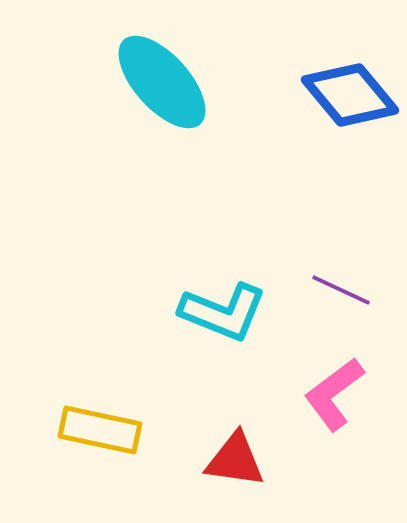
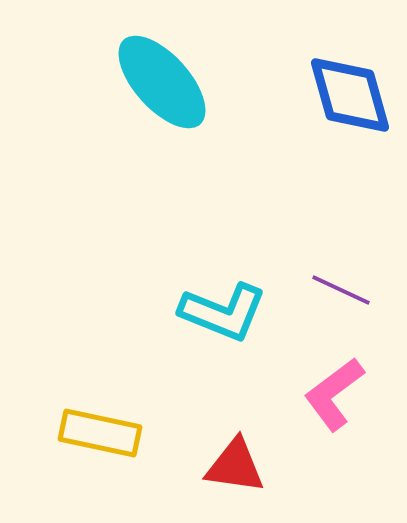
blue diamond: rotated 24 degrees clockwise
yellow rectangle: moved 3 px down
red triangle: moved 6 px down
